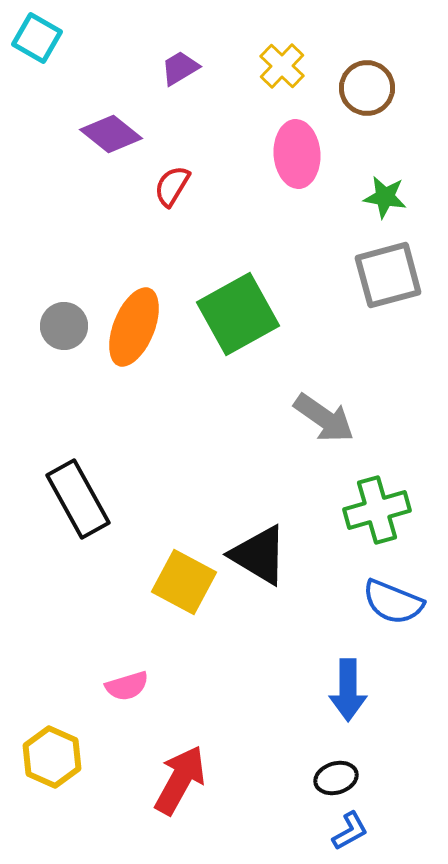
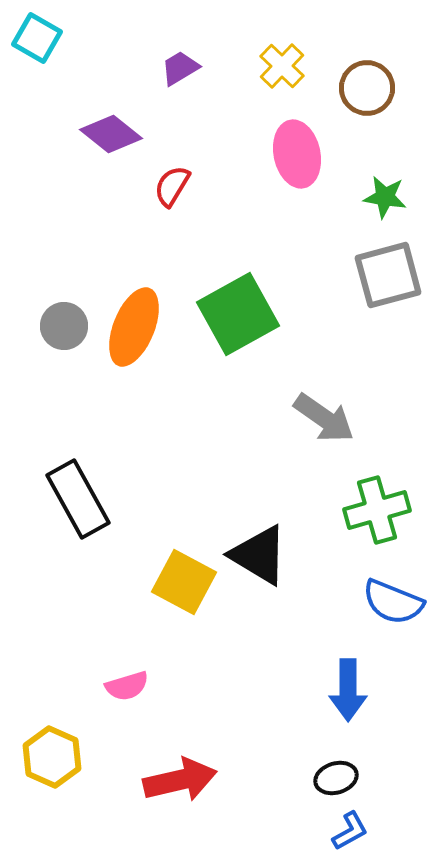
pink ellipse: rotated 8 degrees counterclockwise
red arrow: rotated 48 degrees clockwise
